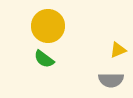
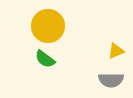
yellow triangle: moved 2 px left, 1 px down
green semicircle: moved 1 px right
